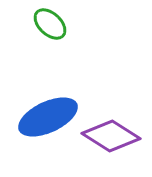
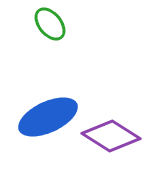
green ellipse: rotated 8 degrees clockwise
